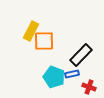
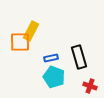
orange square: moved 24 px left, 1 px down
black rectangle: moved 2 px left, 2 px down; rotated 60 degrees counterclockwise
blue rectangle: moved 21 px left, 16 px up
red cross: moved 1 px right, 1 px up
